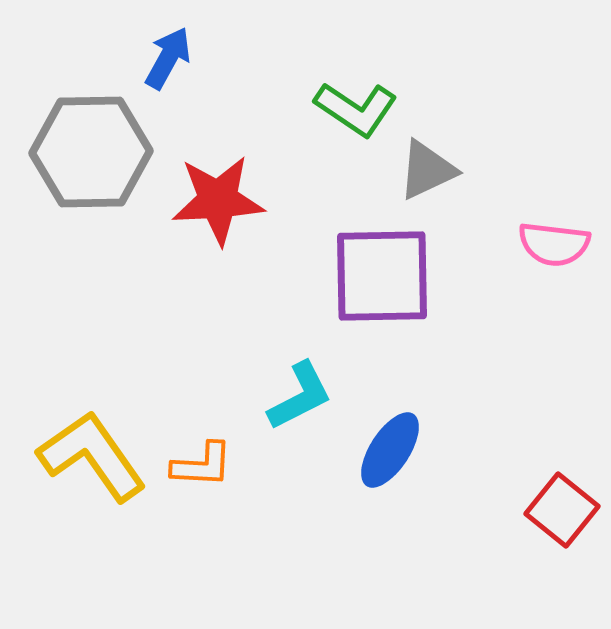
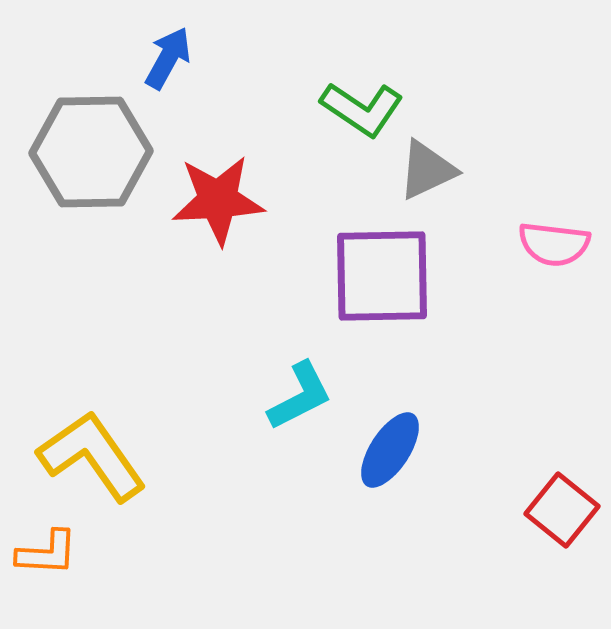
green L-shape: moved 6 px right
orange L-shape: moved 155 px left, 88 px down
